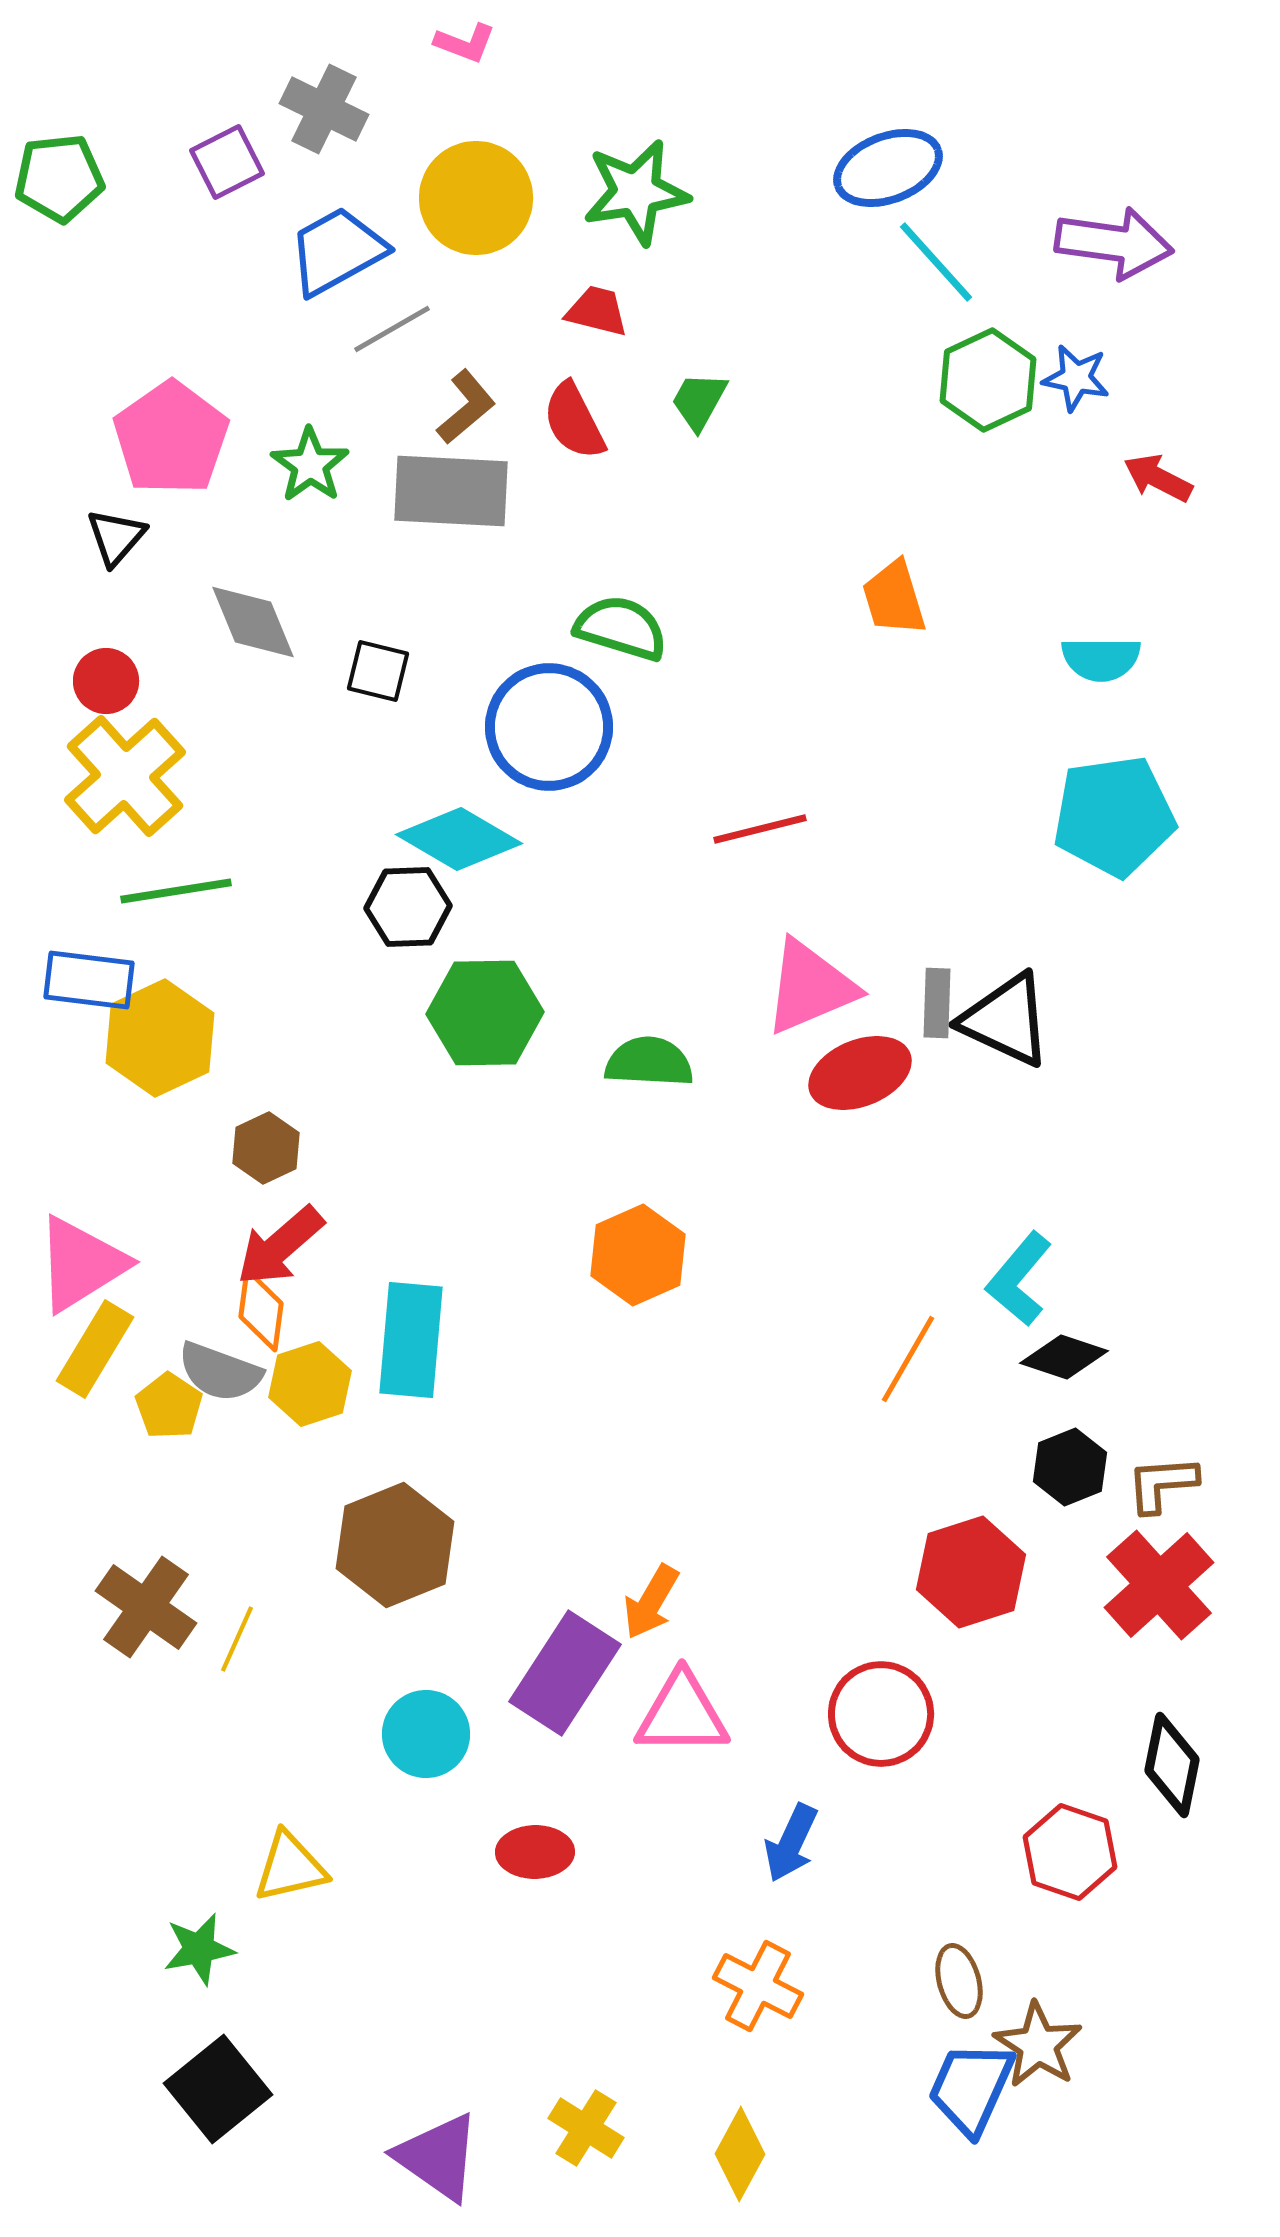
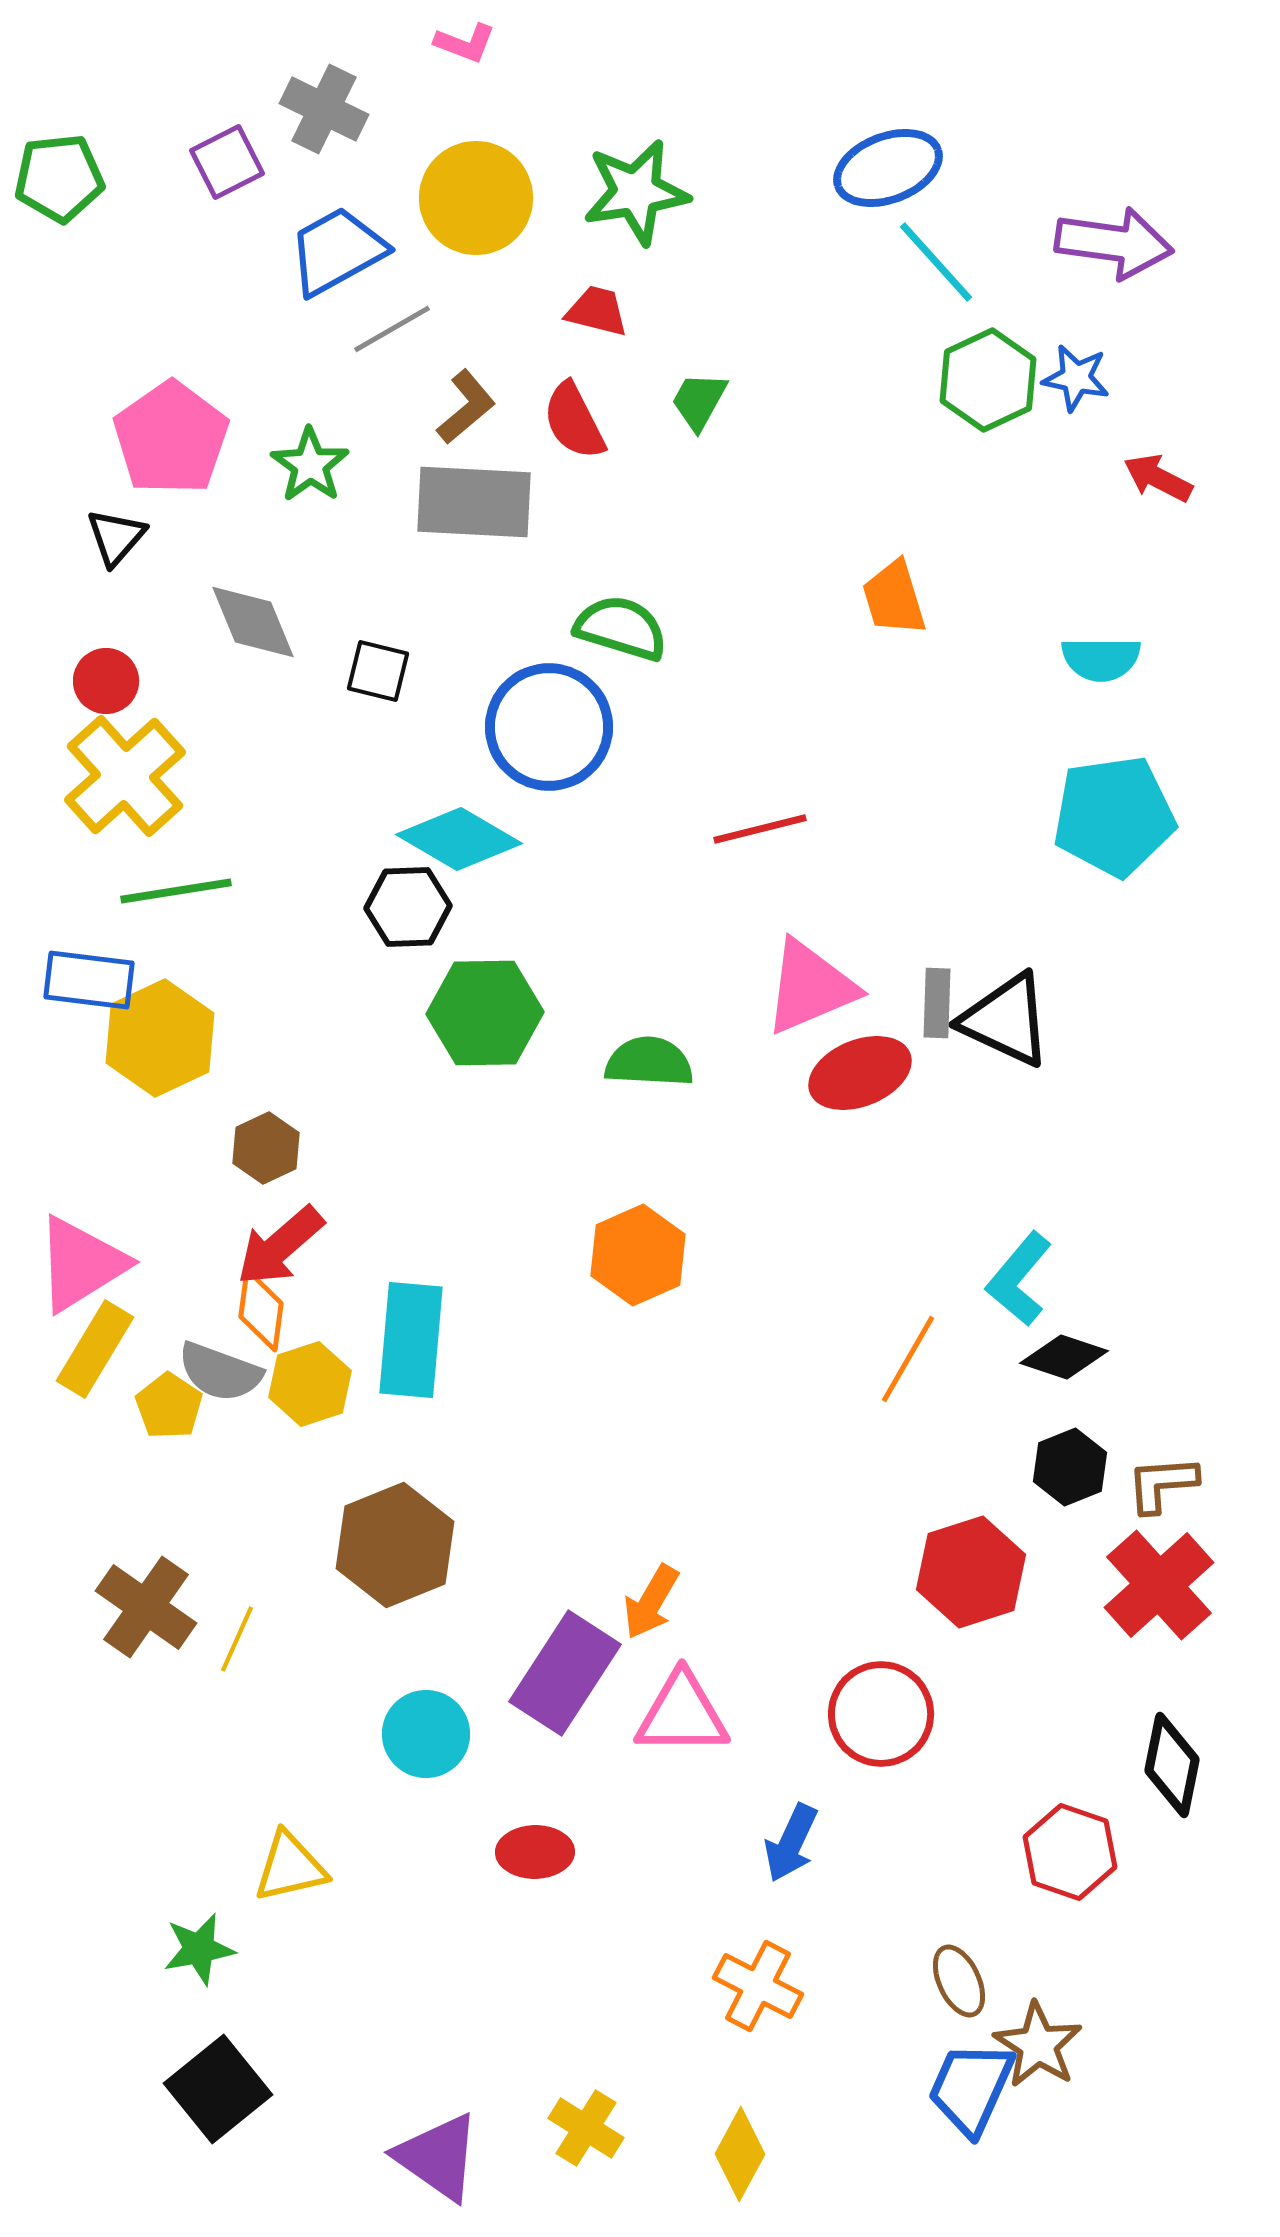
gray rectangle at (451, 491): moved 23 px right, 11 px down
brown ellipse at (959, 1981): rotated 10 degrees counterclockwise
